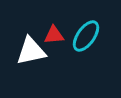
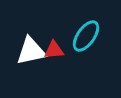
red triangle: moved 15 px down
